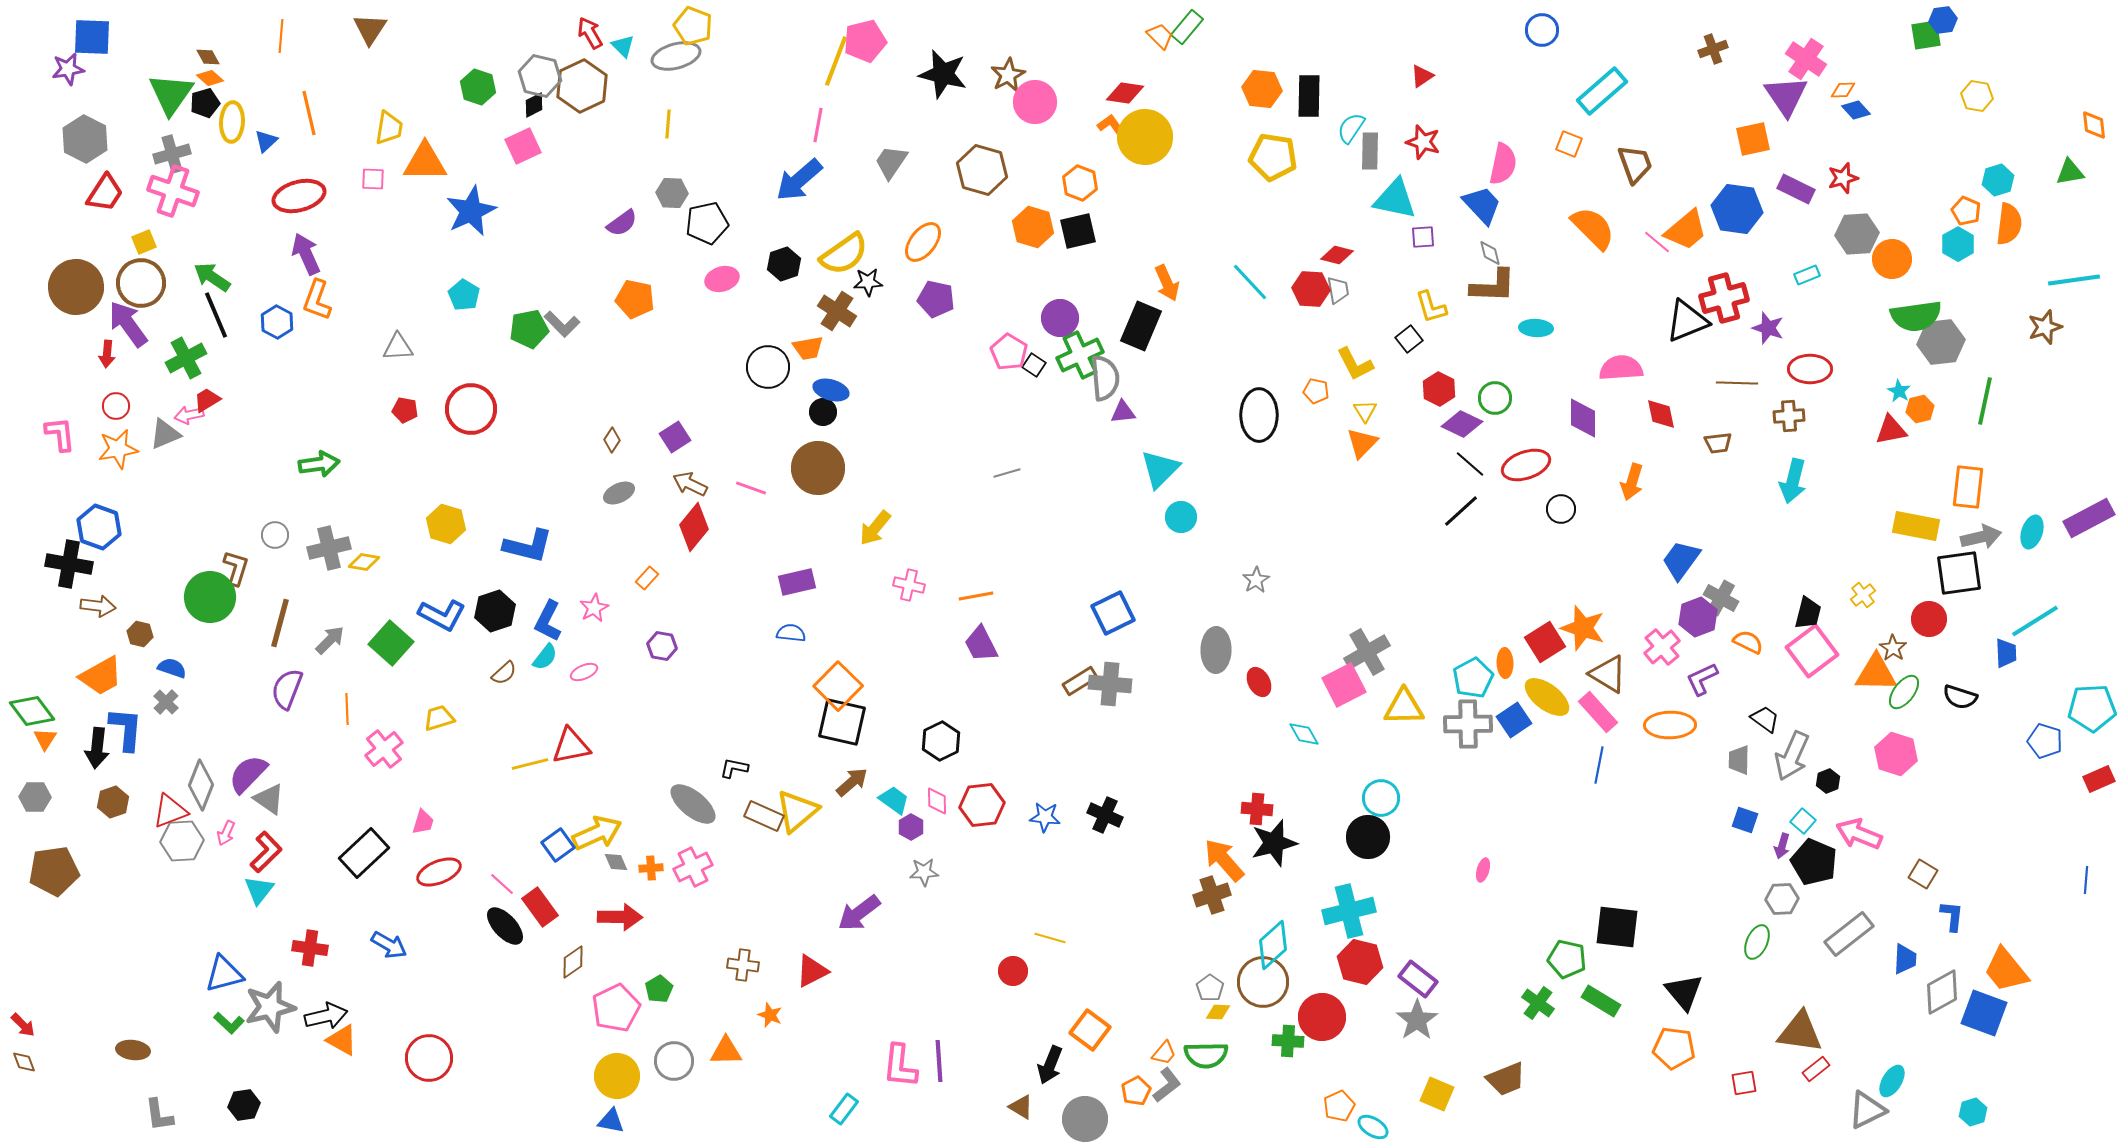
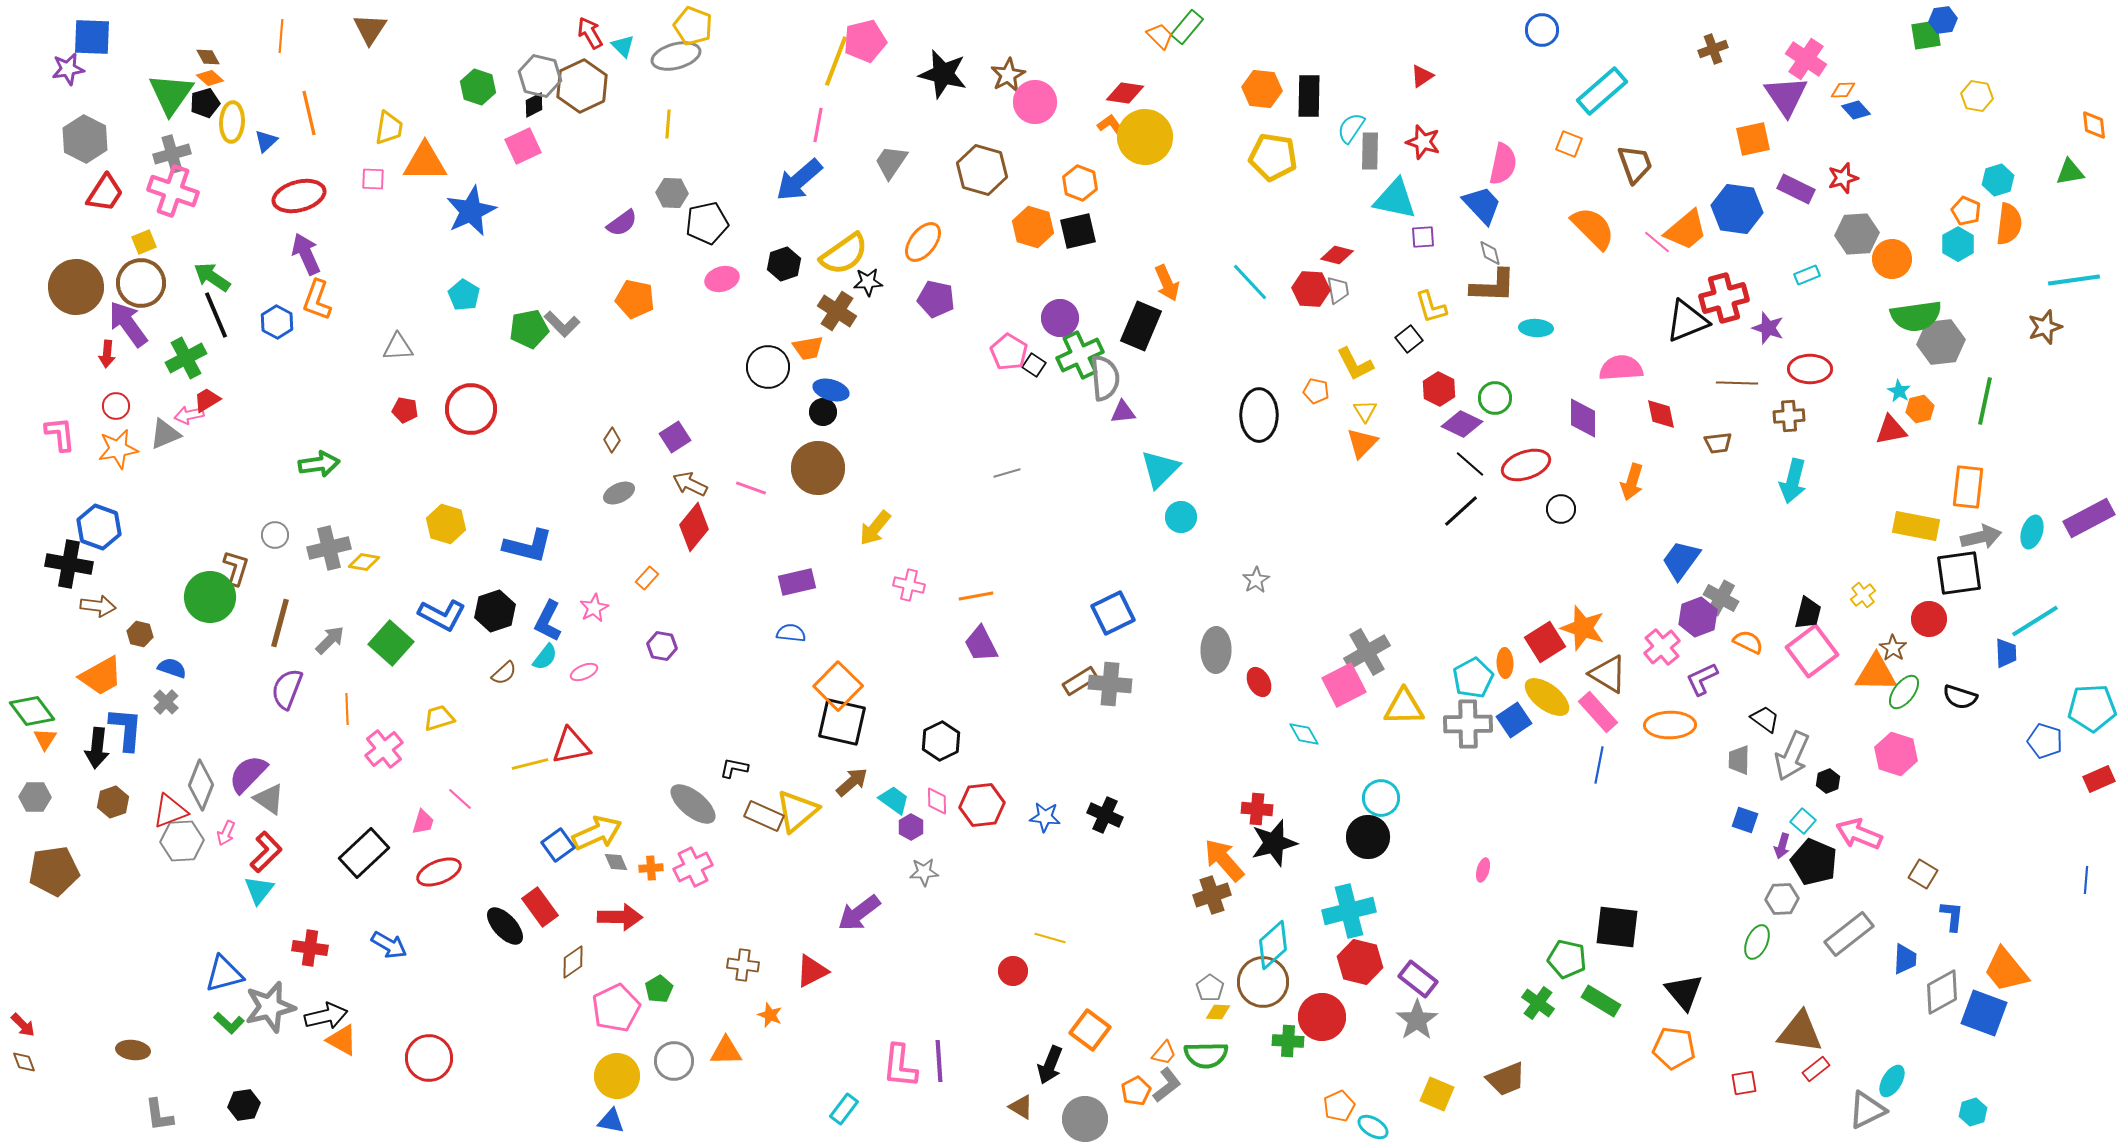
pink line at (502, 884): moved 42 px left, 85 px up
